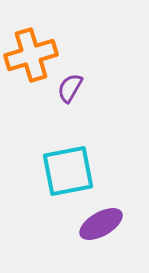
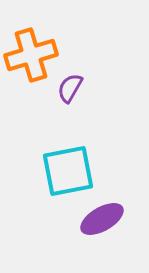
purple ellipse: moved 1 px right, 5 px up
